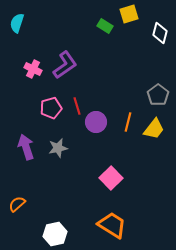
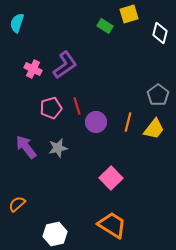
purple arrow: rotated 20 degrees counterclockwise
